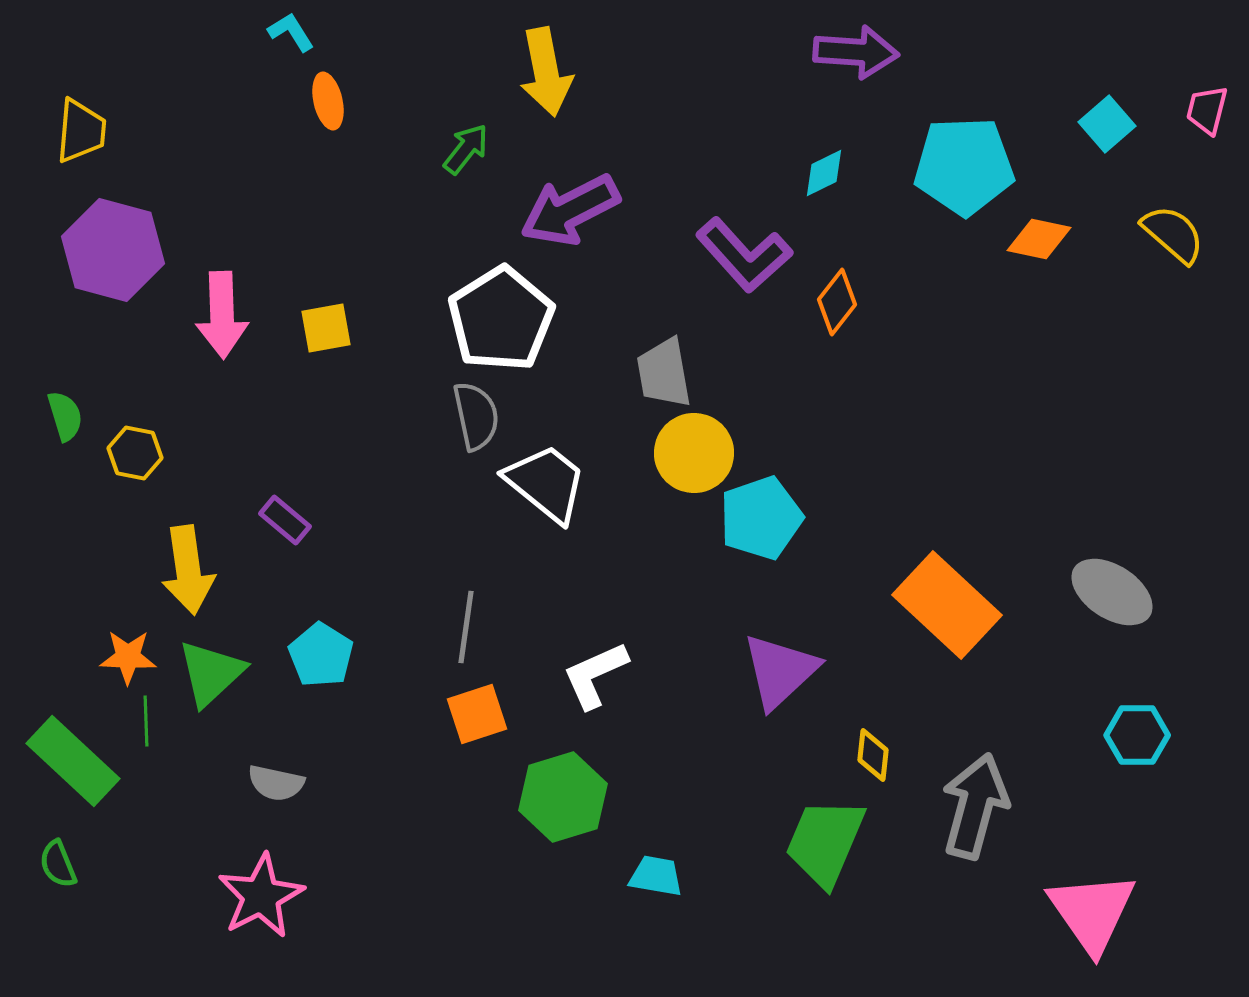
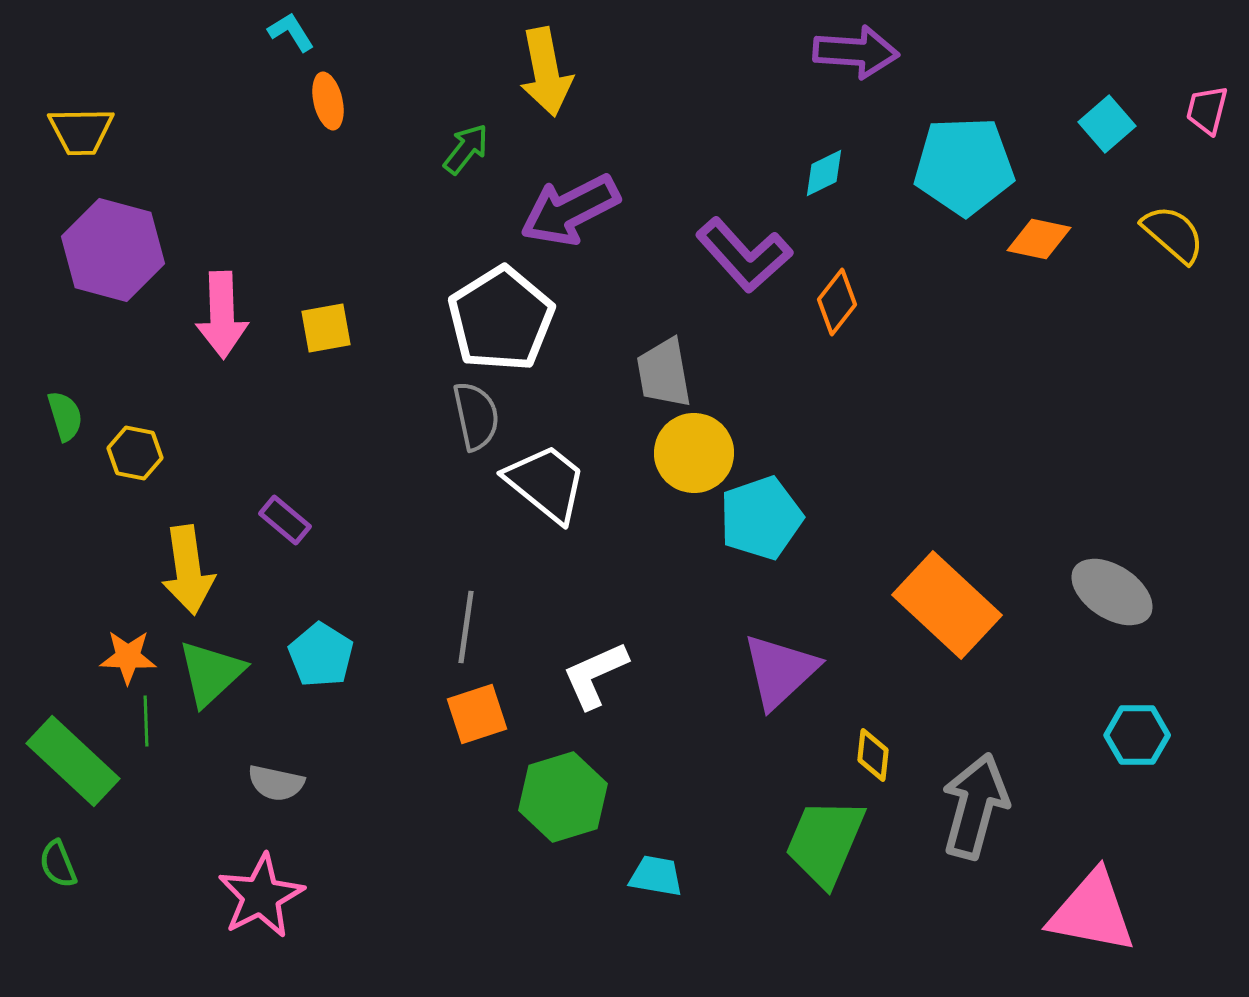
yellow trapezoid at (81, 131): rotated 84 degrees clockwise
pink triangle at (1092, 912): rotated 44 degrees counterclockwise
